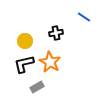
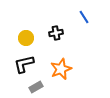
blue line: rotated 24 degrees clockwise
yellow circle: moved 1 px right, 3 px up
orange star: moved 11 px right, 7 px down; rotated 20 degrees clockwise
gray rectangle: moved 1 px left
